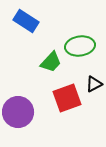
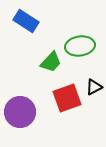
black triangle: moved 3 px down
purple circle: moved 2 px right
